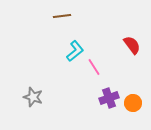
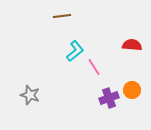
red semicircle: rotated 48 degrees counterclockwise
gray star: moved 3 px left, 2 px up
orange circle: moved 1 px left, 13 px up
